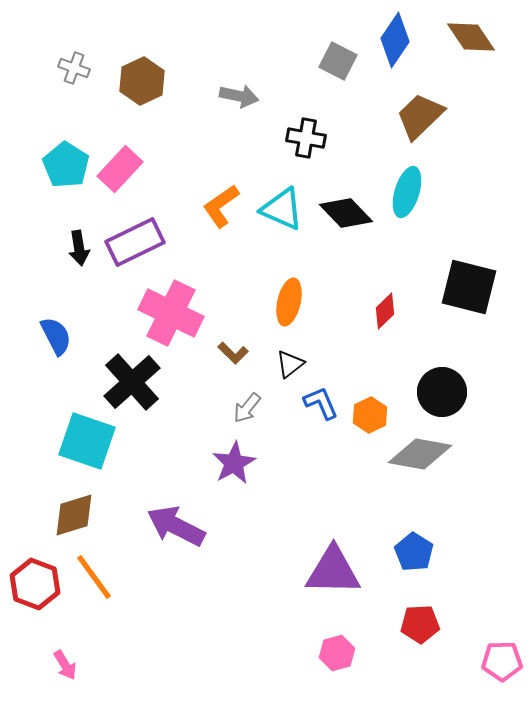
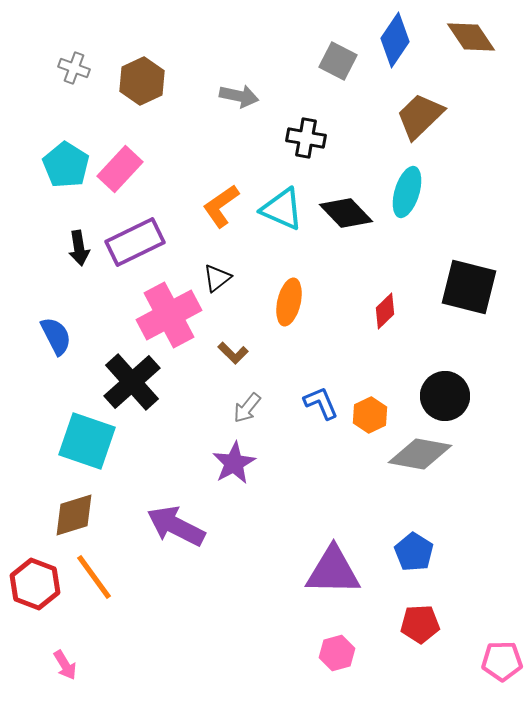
pink cross at (171, 313): moved 2 px left, 2 px down; rotated 36 degrees clockwise
black triangle at (290, 364): moved 73 px left, 86 px up
black circle at (442, 392): moved 3 px right, 4 px down
